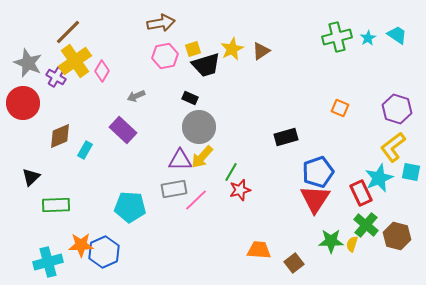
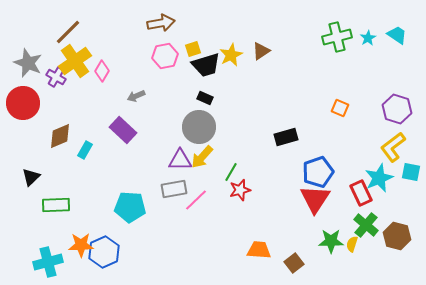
yellow star at (232, 49): moved 1 px left, 6 px down
black rectangle at (190, 98): moved 15 px right
